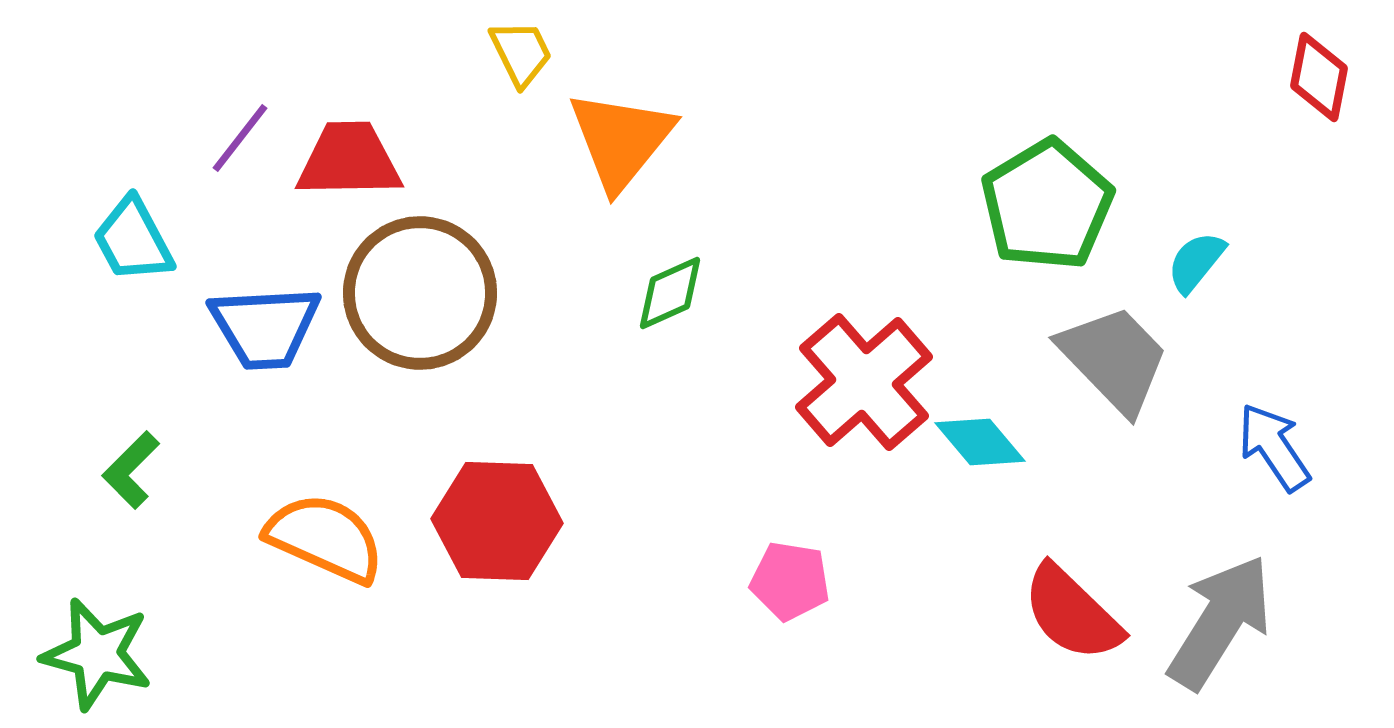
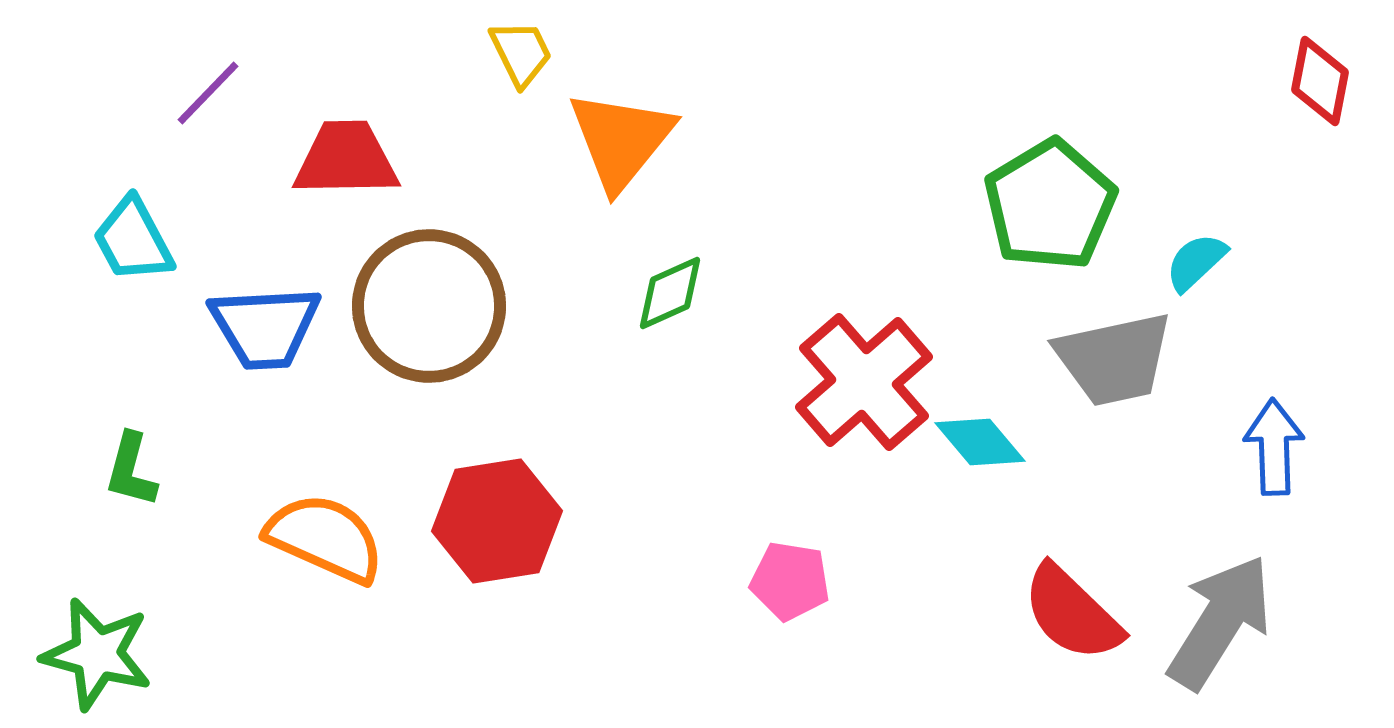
red diamond: moved 1 px right, 4 px down
purple line: moved 32 px left, 45 px up; rotated 6 degrees clockwise
red trapezoid: moved 3 px left, 1 px up
green pentagon: moved 3 px right
cyan semicircle: rotated 8 degrees clockwise
brown circle: moved 9 px right, 13 px down
gray trapezoid: rotated 122 degrees clockwise
blue arrow: rotated 32 degrees clockwise
green L-shape: rotated 30 degrees counterclockwise
red hexagon: rotated 11 degrees counterclockwise
